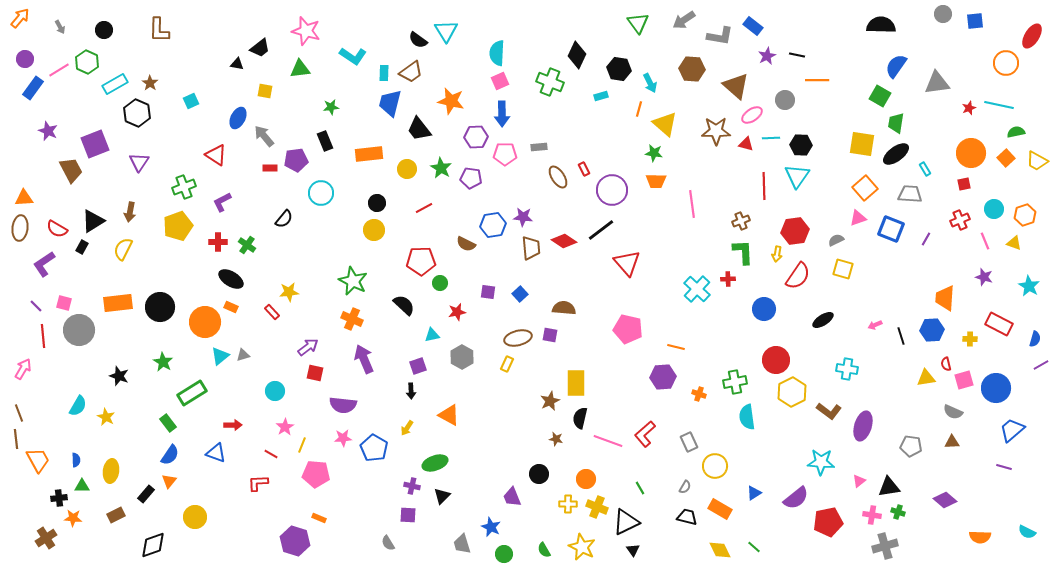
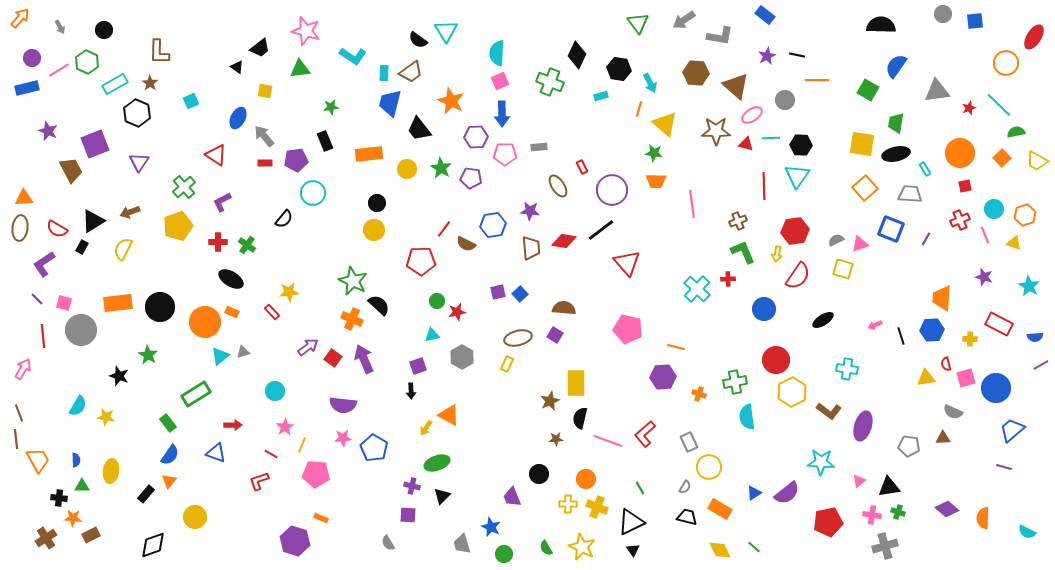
blue rectangle at (753, 26): moved 12 px right, 11 px up
brown L-shape at (159, 30): moved 22 px down
red ellipse at (1032, 36): moved 2 px right, 1 px down
purple circle at (25, 59): moved 7 px right, 1 px up
black triangle at (237, 64): moved 3 px down; rotated 24 degrees clockwise
brown hexagon at (692, 69): moved 4 px right, 4 px down
gray triangle at (937, 83): moved 8 px down
blue rectangle at (33, 88): moved 6 px left; rotated 40 degrees clockwise
green square at (880, 96): moved 12 px left, 6 px up
orange star at (451, 101): rotated 12 degrees clockwise
cyan line at (999, 105): rotated 32 degrees clockwise
orange circle at (971, 153): moved 11 px left
black ellipse at (896, 154): rotated 24 degrees clockwise
orange square at (1006, 158): moved 4 px left
red rectangle at (270, 168): moved 5 px left, 5 px up
red rectangle at (584, 169): moved 2 px left, 2 px up
brown ellipse at (558, 177): moved 9 px down
red square at (964, 184): moved 1 px right, 2 px down
green cross at (184, 187): rotated 20 degrees counterclockwise
cyan circle at (321, 193): moved 8 px left
red line at (424, 208): moved 20 px right, 21 px down; rotated 24 degrees counterclockwise
brown arrow at (130, 212): rotated 60 degrees clockwise
purple star at (523, 217): moved 7 px right, 6 px up
pink triangle at (858, 218): moved 2 px right, 26 px down
brown cross at (741, 221): moved 3 px left
red diamond at (564, 241): rotated 25 degrees counterclockwise
pink line at (985, 241): moved 6 px up
green L-shape at (743, 252): rotated 20 degrees counterclockwise
green circle at (440, 283): moved 3 px left, 18 px down
purple square at (488, 292): moved 10 px right; rotated 21 degrees counterclockwise
orange trapezoid at (945, 298): moved 3 px left
black semicircle at (404, 305): moved 25 px left
purple line at (36, 306): moved 1 px right, 7 px up
orange rectangle at (231, 307): moved 1 px right, 5 px down
gray circle at (79, 330): moved 2 px right
purple square at (550, 335): moved 5 px right; rotated 21 degrees clockwise
blue semicircle at (1035, 339): moved 2 px up; rotated 70 degrees clockwise
gray triangle at (243, 355): moved 3 px up
green star at (163, 362): moved 15 px left, 7 px up
red square at (315, 373): moved 18 px right, 15 px up; rotated 24 degrees clockwise
pink square at (964, 380): moved 2 px right, 2 px up
green rectangle at (192, 393): moved 4 px right, 1 px down
yellow star at (106, 417): rotated 18 degrees counterclockwise
yellow arrow at (407, 428): moved 19 px right
brown star at (556, 439): rotated 16 degrees counterclockwise
brown triangle at (952, 442): moved 9 px left, 4 px up
gray pentagon at (911, 446): moved 2 px left
green ellipse at (435, 463): moved 2 px right
yellow circle at (715, 466): moved 6 px left, 1 px down
red L-shape at (258, 483): moved 1 px right, 2 px up; rotated 15 degrees counterclockwise
black cross at (59, 498): rotated 14 degrees clockwise
purple semicircle at (796, 498): moved 9 px left, 5 px up
purple diamond at (945, 500): moved 2 px right, 9 px down
brown rectangle at (116, 515): moved 25 px left, 20 px down
orange rectangle at (319, 518): moved 2 px right
black triangle at (626, 522): moved 5 px right
orange semicircle at (980, 537): moved 3 px right, 19 px up; rotated 90 degrees clockwise
green semicircle at (544, 550): moved 2 px right, 2 px up
